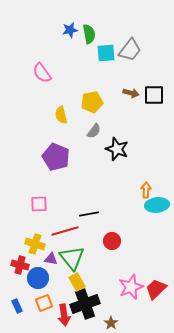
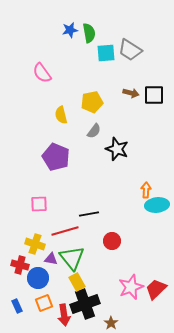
green semicircle: moved 1 px up
gray trapezoid: rotated 85 degrees clockwise
